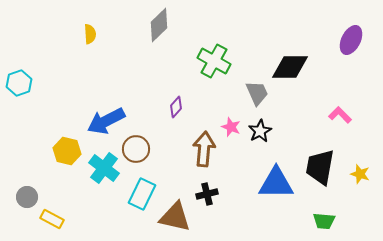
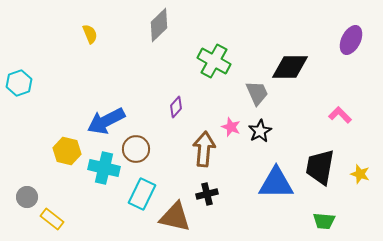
yellow semicircle: rotated 18 degrees counterclockwise
cyan cross: rotated 24 degrees counterclockwise
yellow rectangle: rotated 10 degrees clockwise
